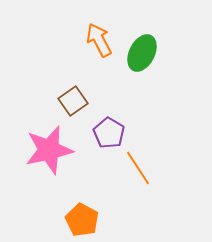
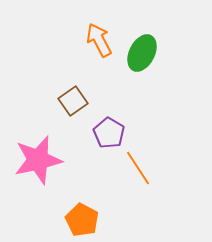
pink star: moved 11 px left, 10 px down
